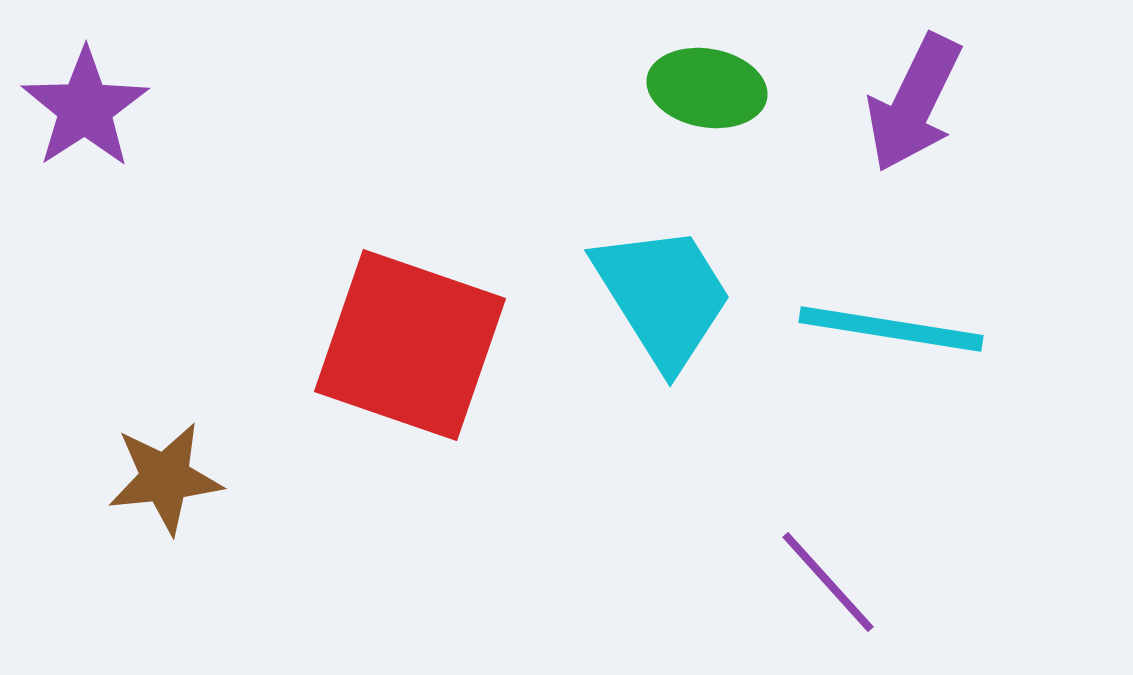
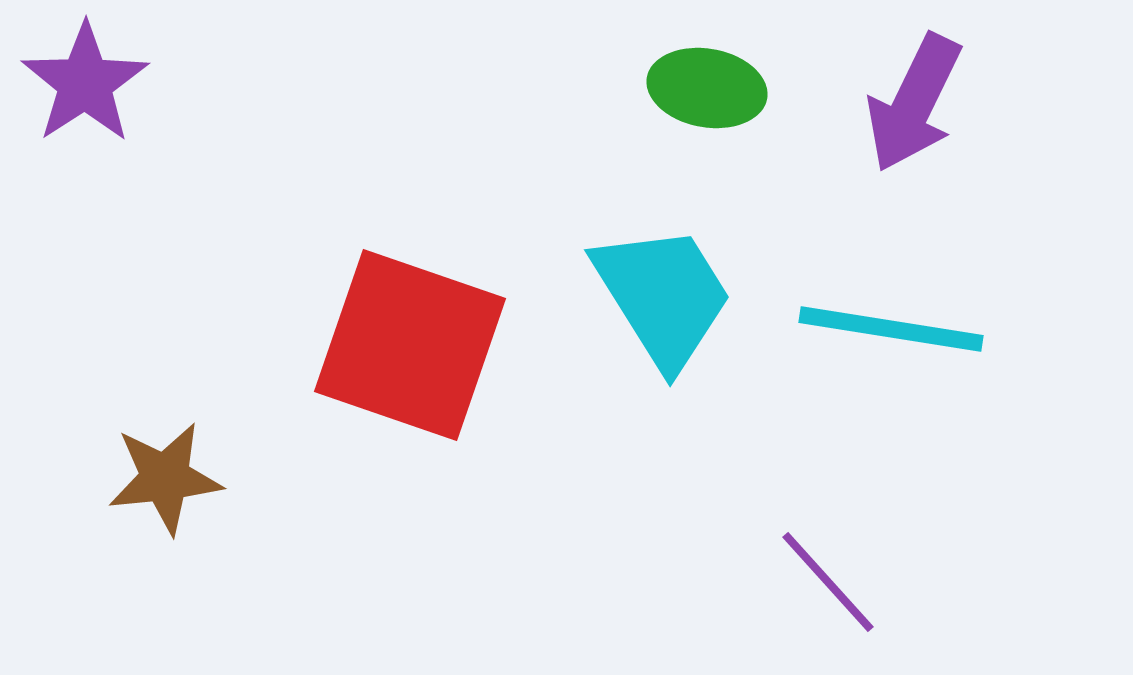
purple star: moved 25 px up
